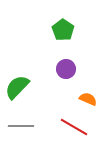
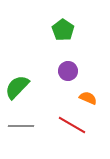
purple circle: moved 2 px right, 2 px down
orange semicircle: moved 1 px up
red line: moved 2 px left, 2 px up
